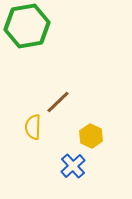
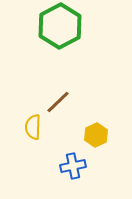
green hexagon: moved 33 px right; rotated 18 degrees counterclockwise
yellow hexagon: moved 5 px right, 1 px up; rotated 10 degrees clockwise
blue cross: rotated 30 degrees clockwise
